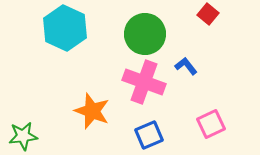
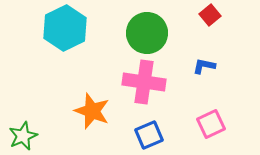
red square: moved 2 px right, 1 px down; rotated 10 degrees clockwise
cyan hexagon: rotated 9 degrees clockwise
green circle: moved 2 px right, 1 px up
blue L-shape: moved 18 px right; rotated 40 degrees counterclockwise
pink cross: rotated 12 degrees counterclockwise
green star: rotated 16 degrees counterclockwise
